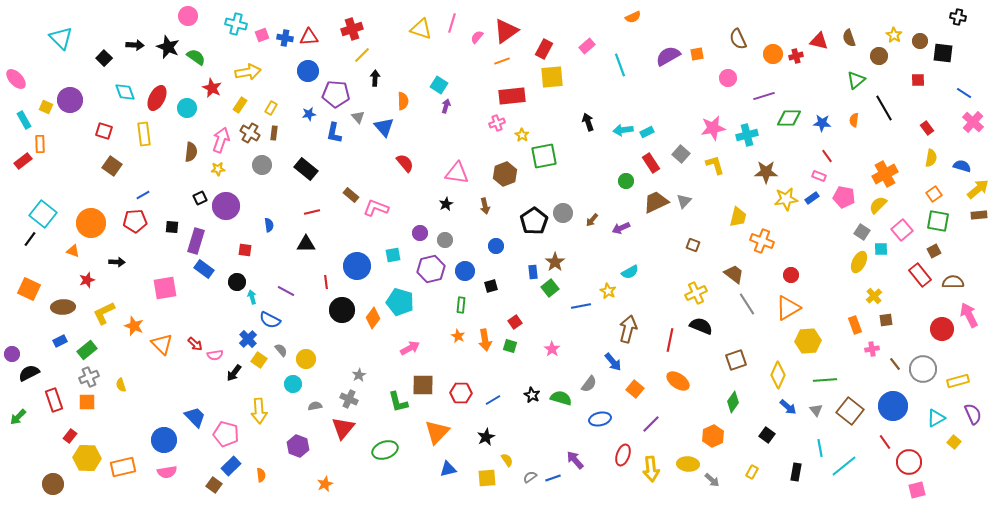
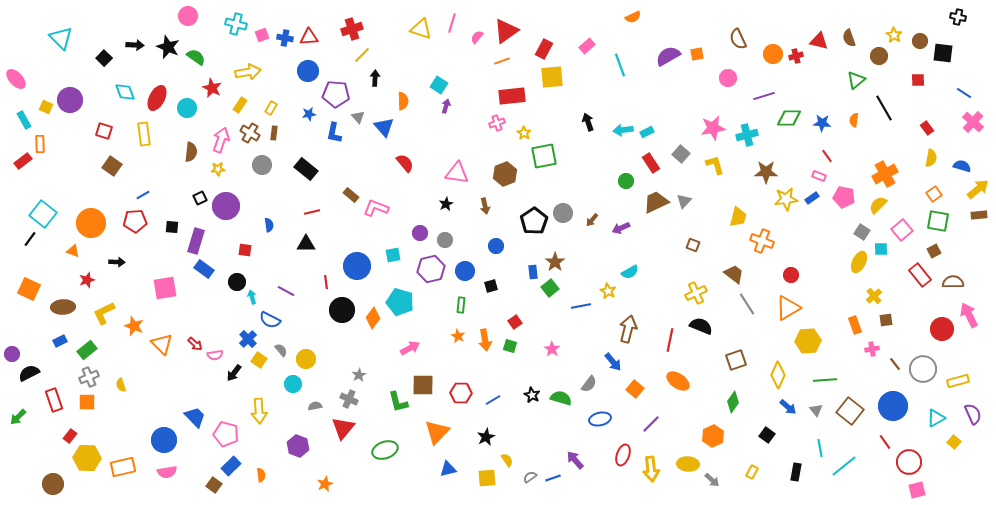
yellow star at (522, 135): moved 2 px right, 2 px up
